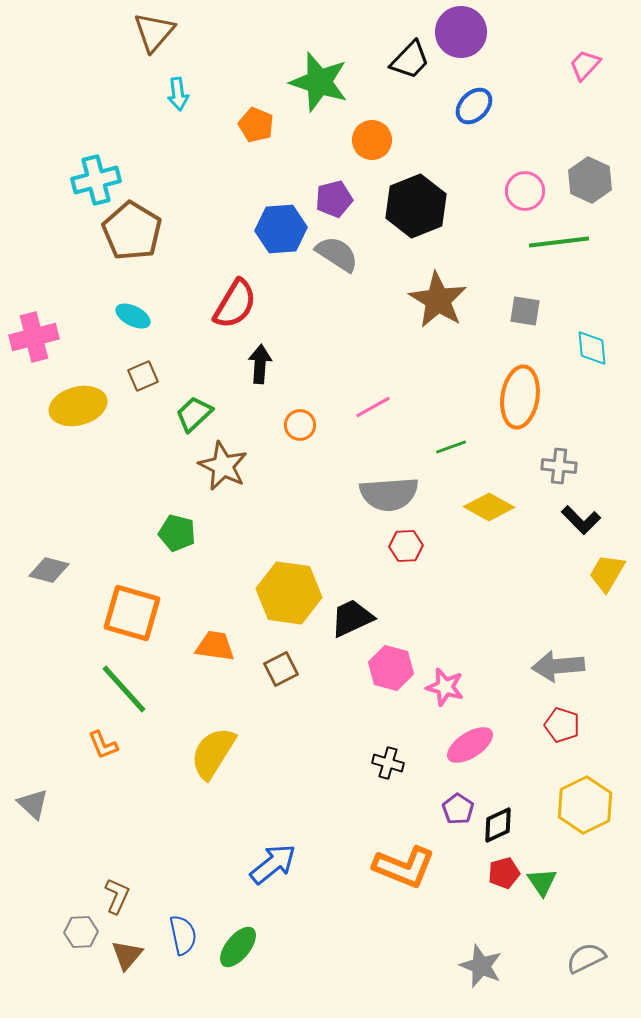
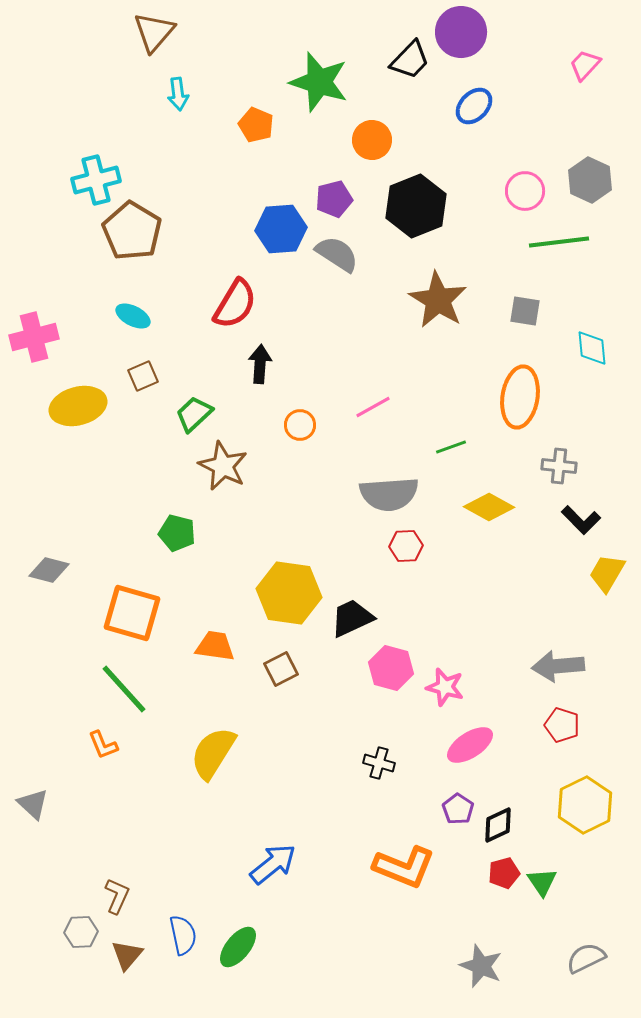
black cross at (388, 763): moved 9 px left
